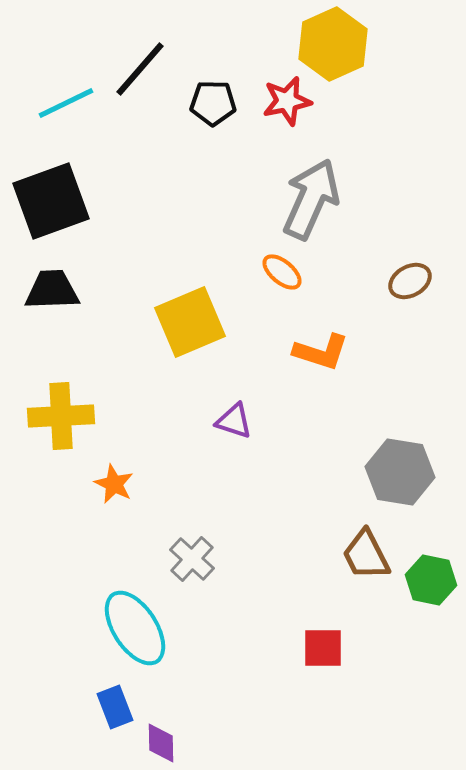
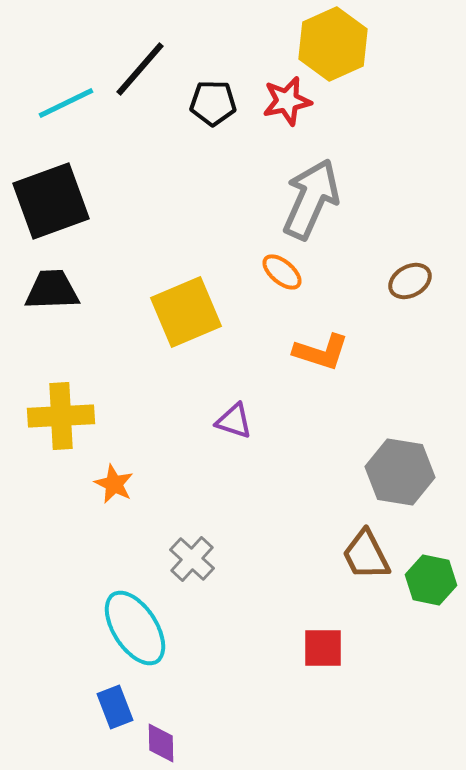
yellow square: moved 4 px left, 10 px up
